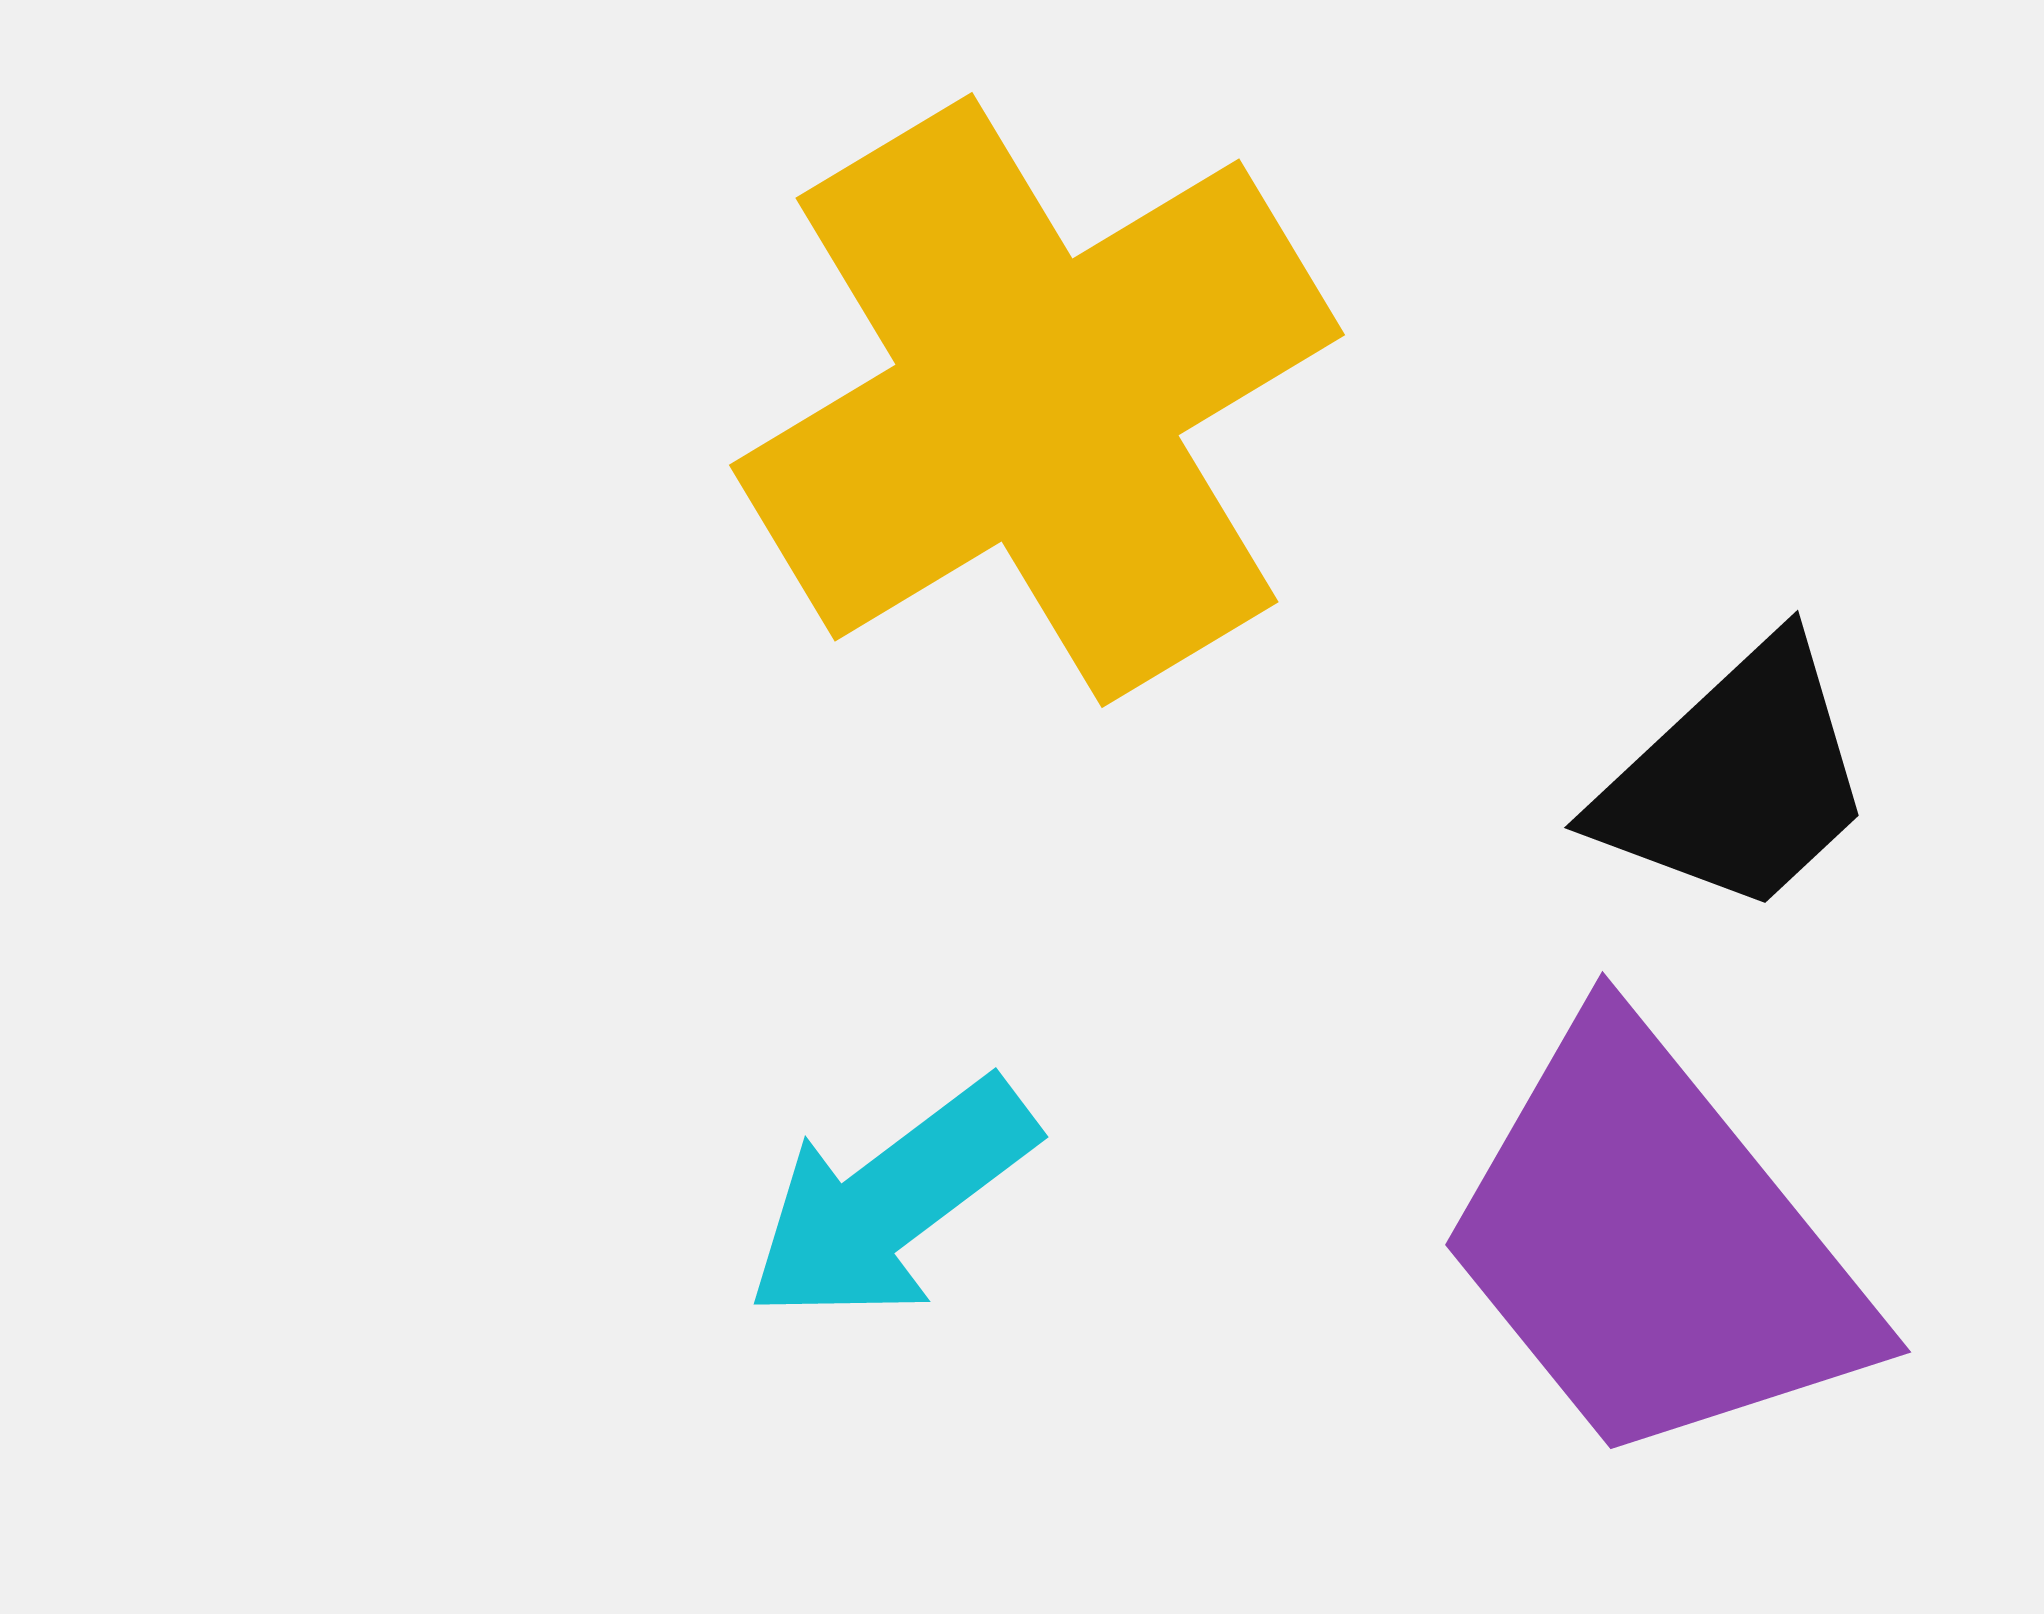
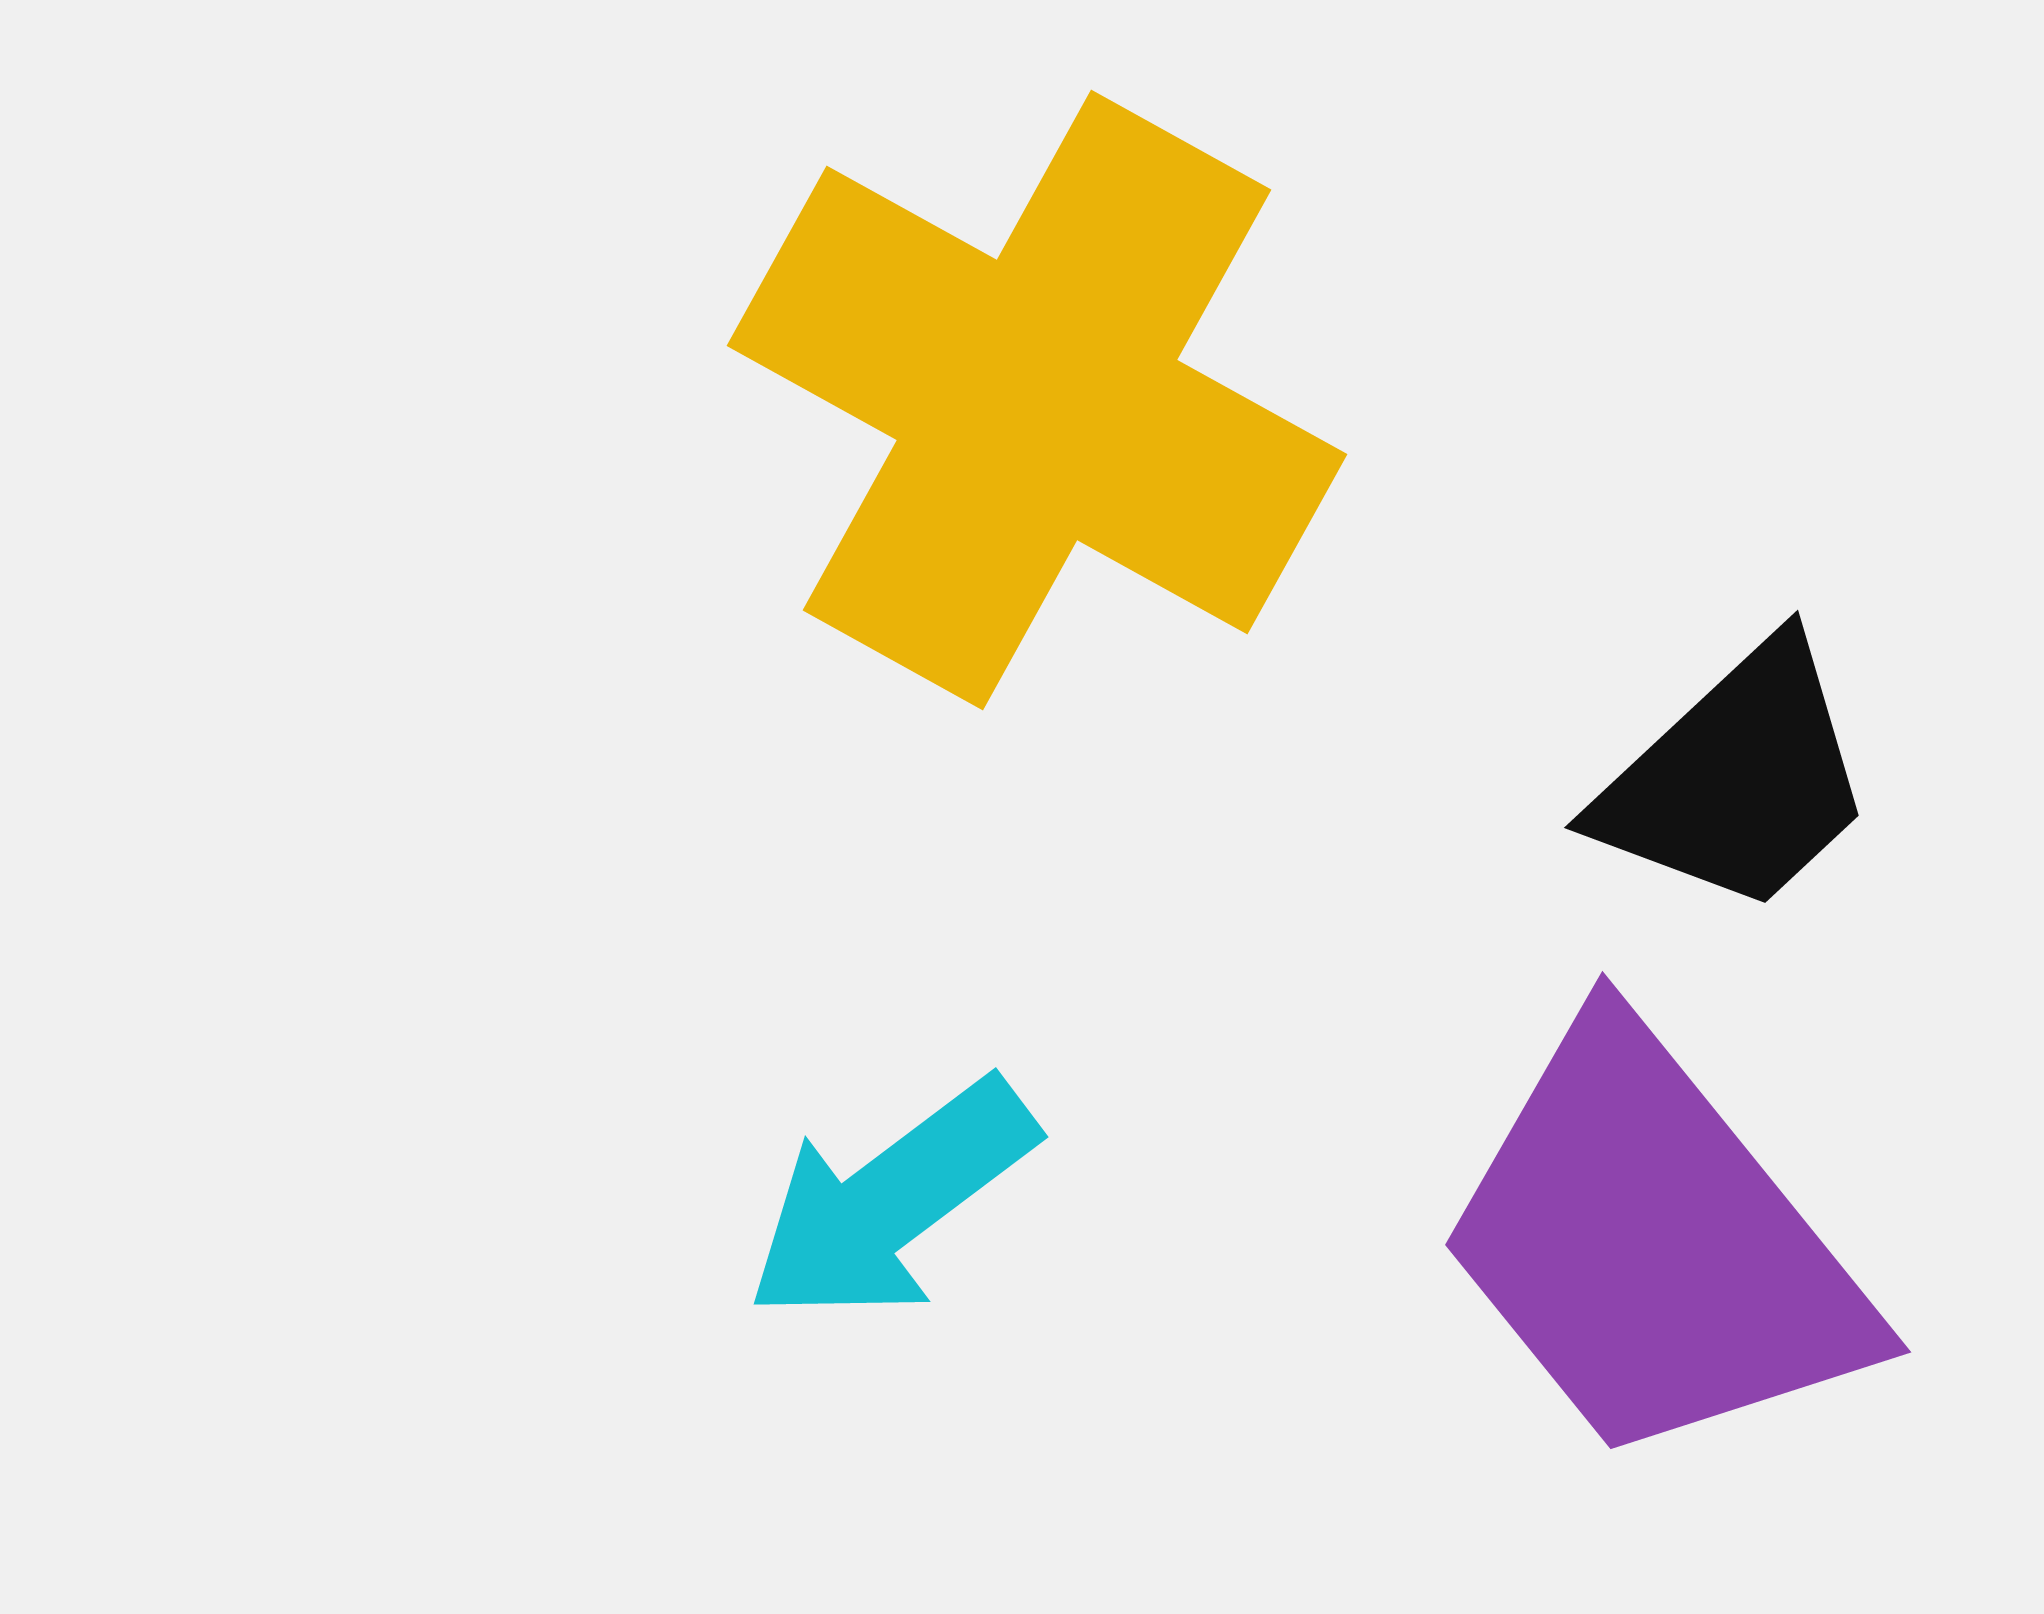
yellow cross: rotated 30 degrees counterclockwise
